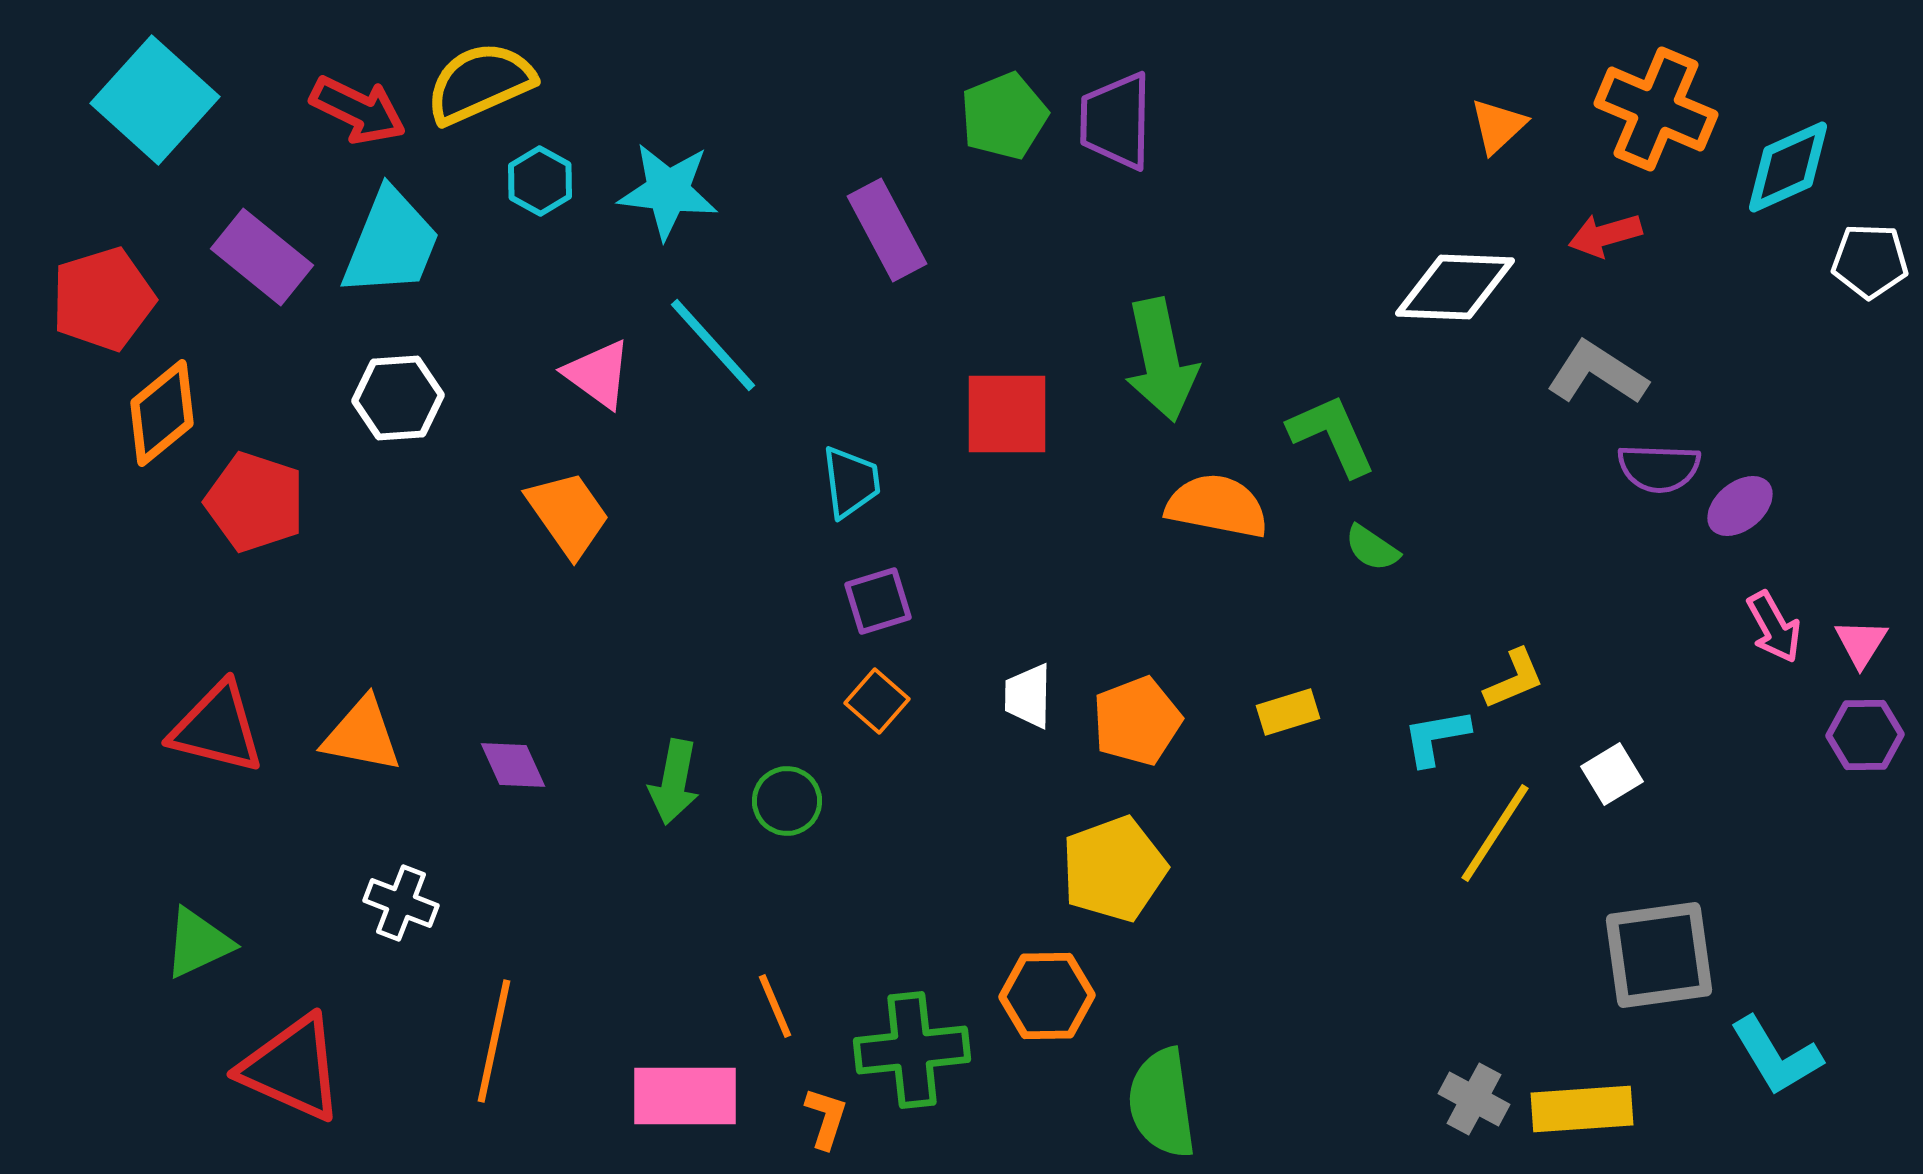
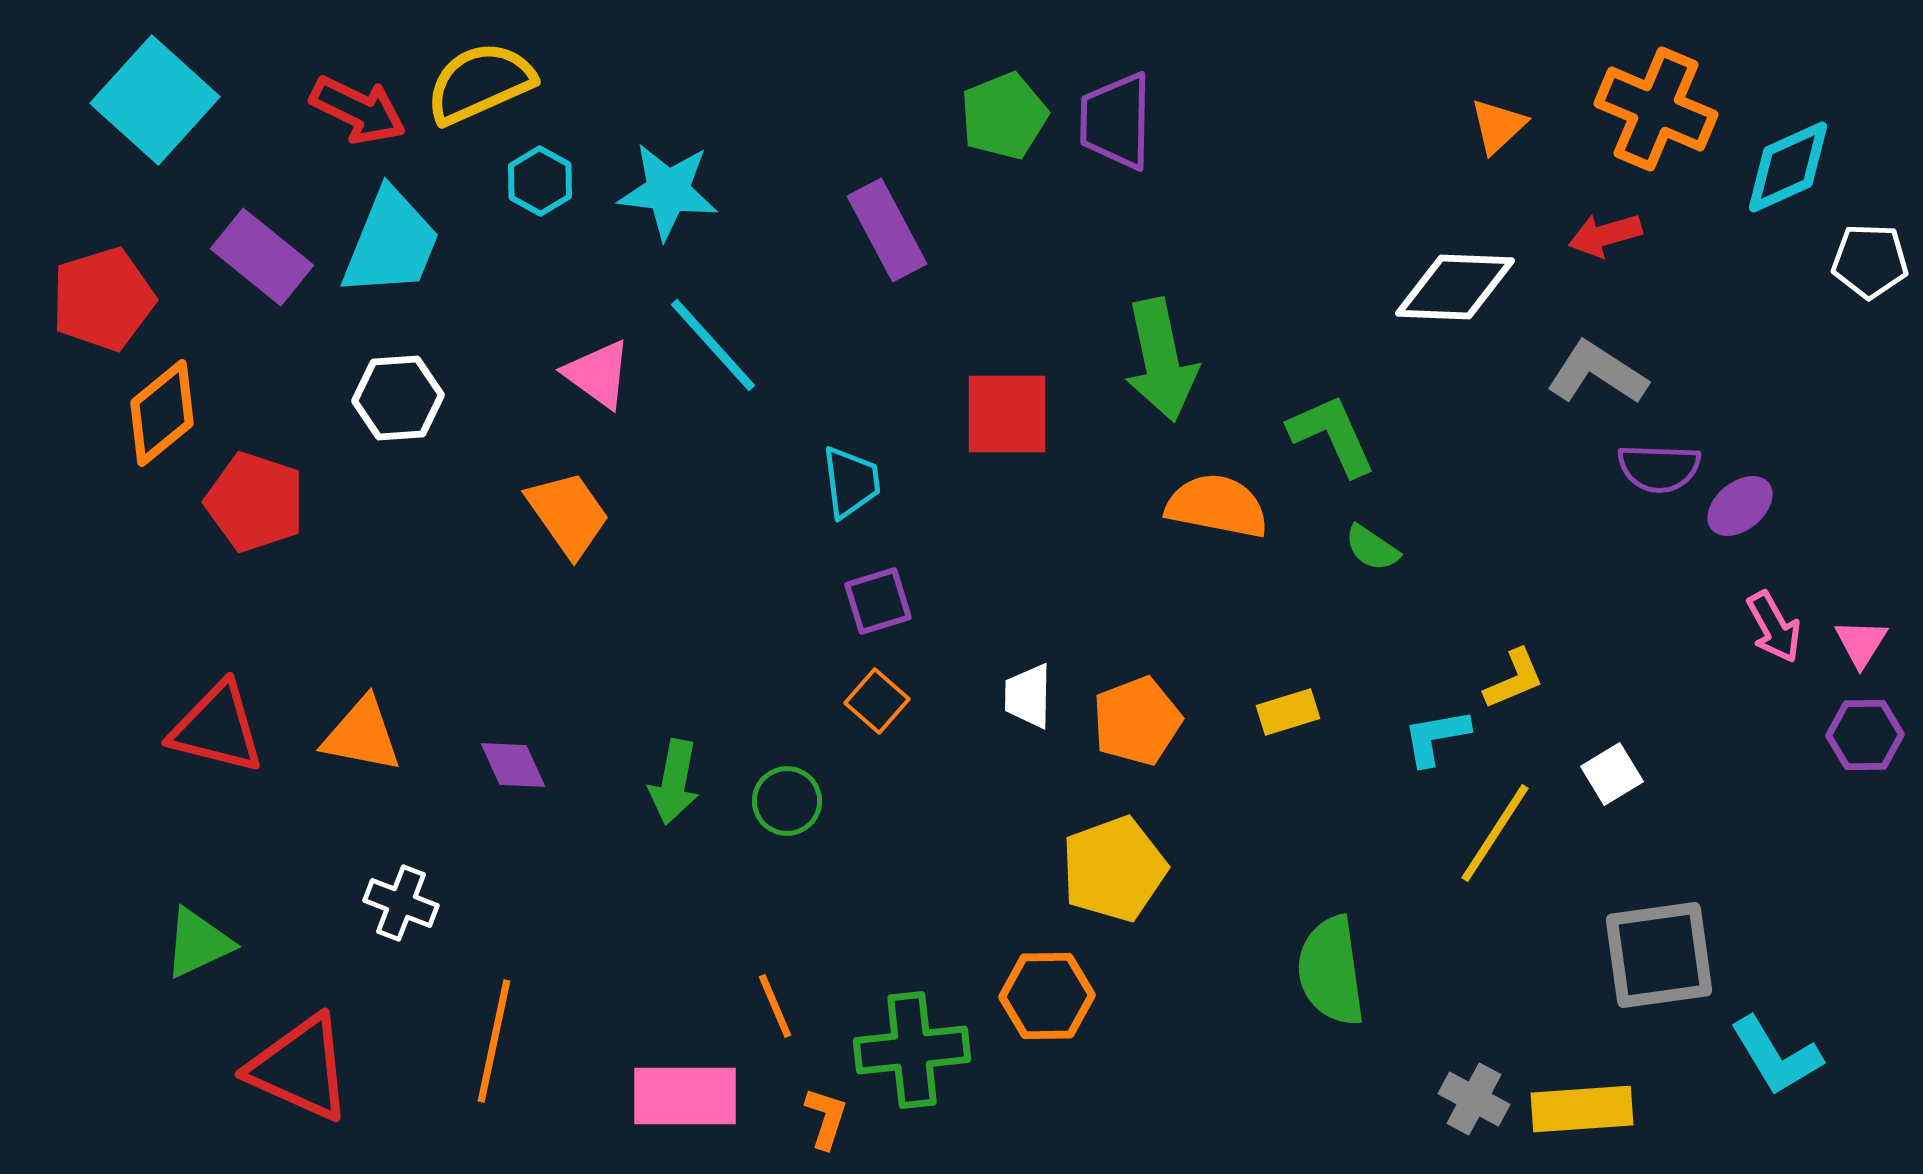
red triangle at (292, 1068): moved 8 px right
green semicircle at (1162, 1103): moved 169 px right, 132 px up
